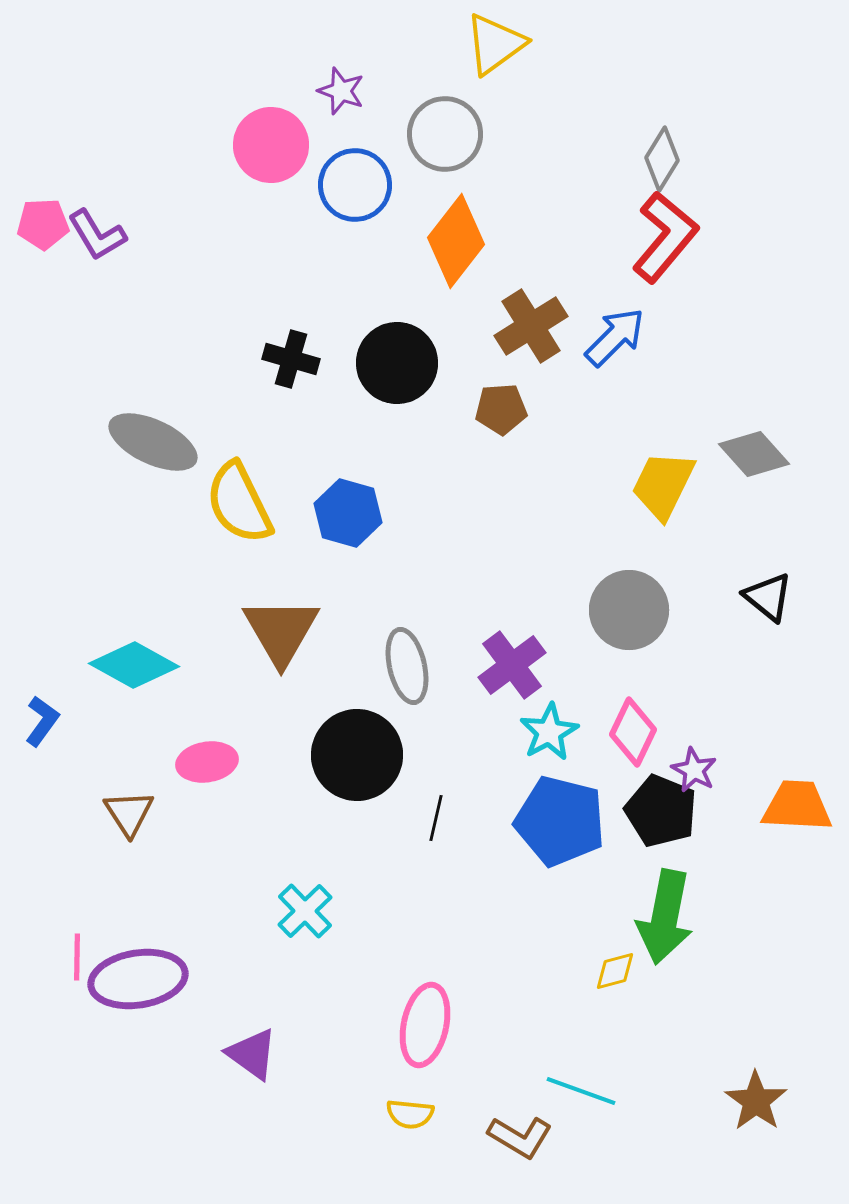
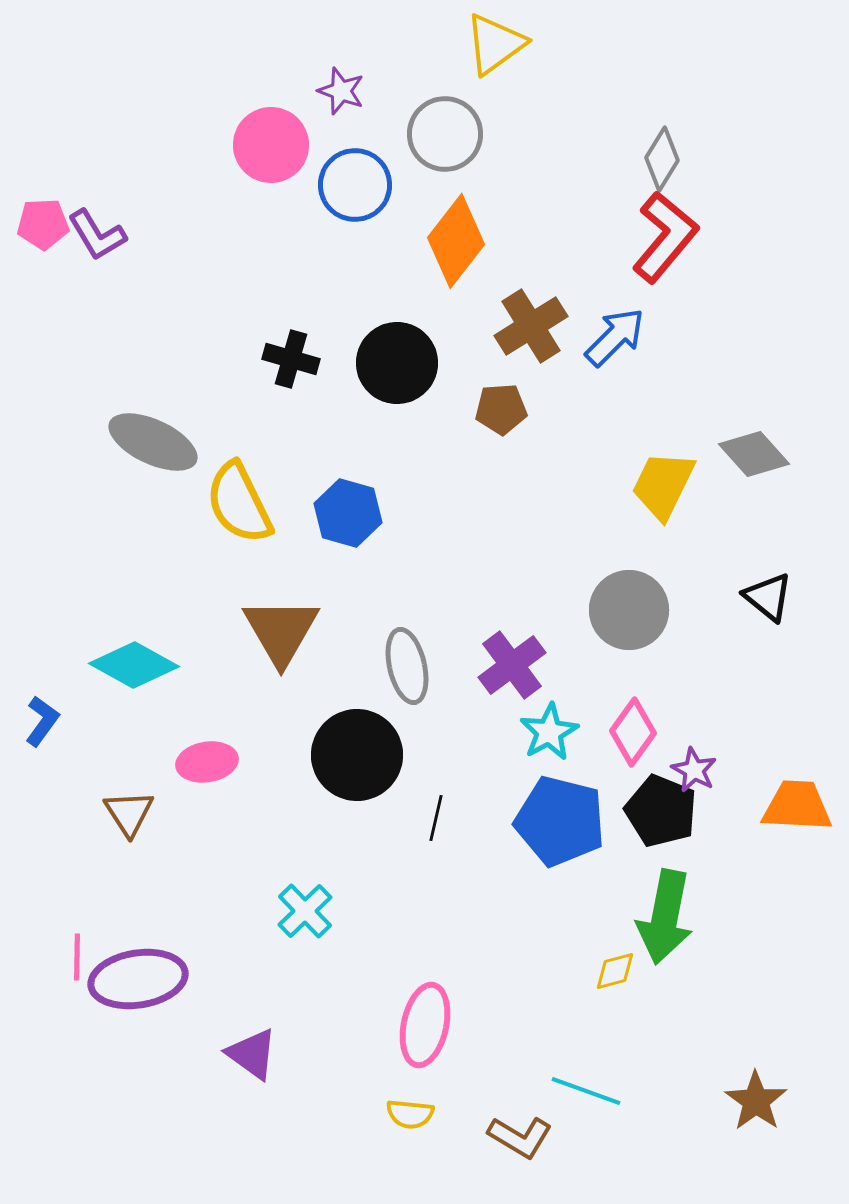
pink diamond at (633, 732): rotated 10 degrees clockwise
cyan line at (581, 1091): moved 5 px right
